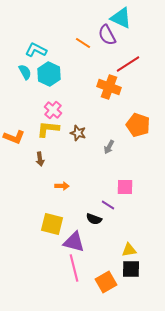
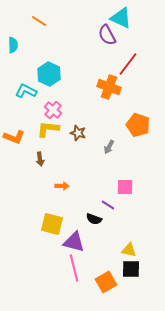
orange line: moved 44 px left, 22 px up
cyan L-shape: moved 10 px left, 41 px down
red line: rotated 20 degrees counterclockwise
cyan semicircle: moved 12 px left, 27 px up; rotated 28 degrees clockwise
yellow triangle: rotated 21 degrees clockwise
